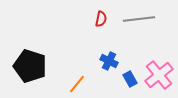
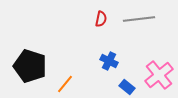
blue rectangle: moved 3 px left, 8 px down; rotated 21 degrees counterclockwise
orange line: moved 12 px left
